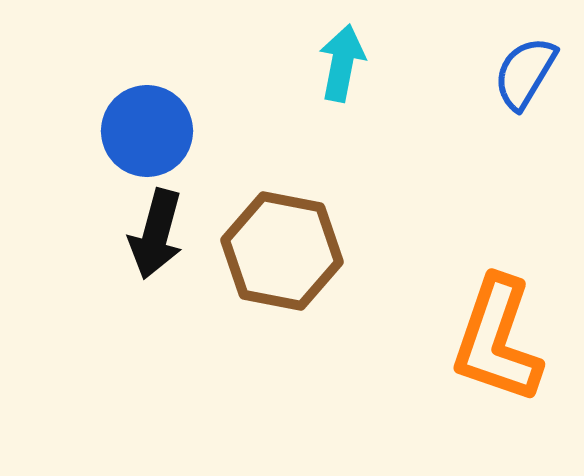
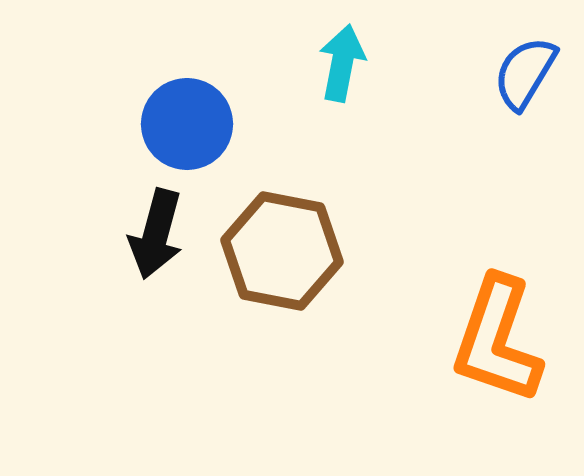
blue circle: moved 40 px right, 7 px up
